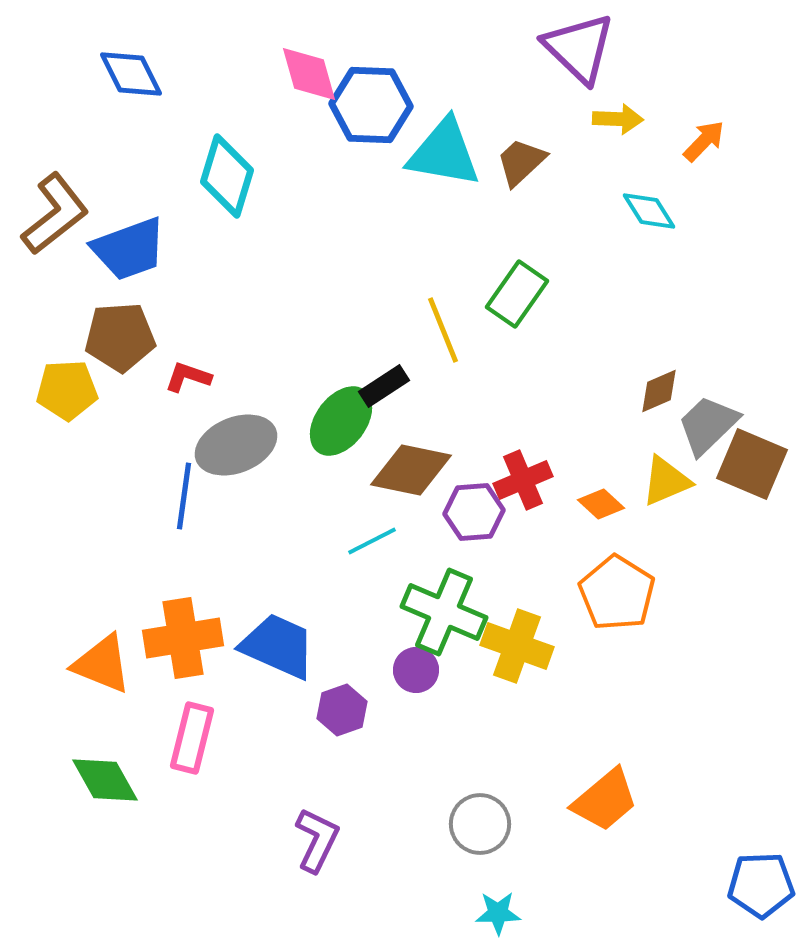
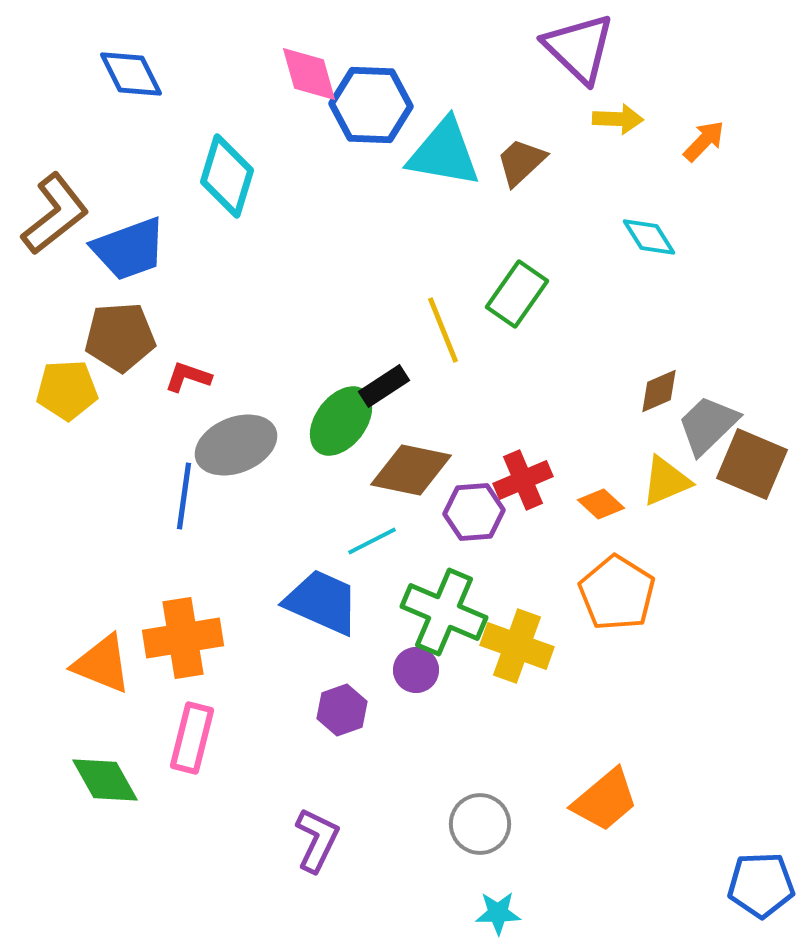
cyan diamond at (649, 211): moved 26 px down
blue trapezoid at (278, 646): moved 44 px right, 44 px up
